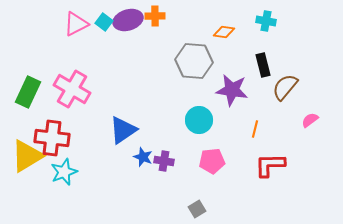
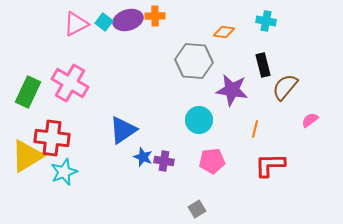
pink cross: moved 2 px left, 6 px up
